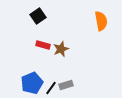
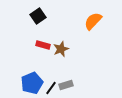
orange semicircle: moved 8 px left; rotated 126 degrees counterclockwise
